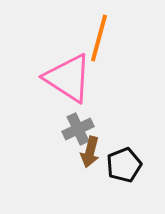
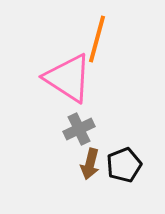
orange line: moved 2 px left, 1 px down
gray cross: moved 1 px right
brown arrow: moved 12 px down
